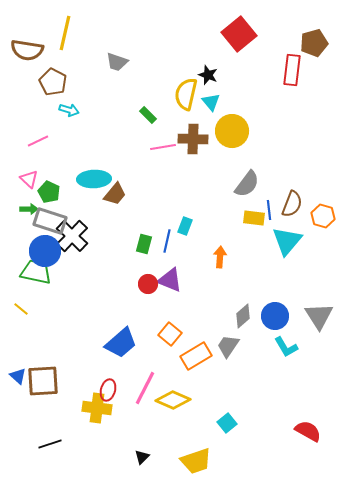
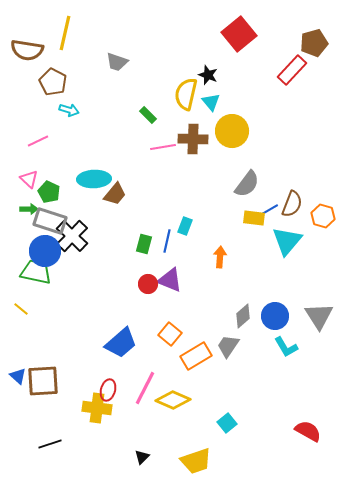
red rectangle at (292, 70): rotated 36 degrees clockwise
blue line at (269, 210): rotated 66 degrees clockwise
